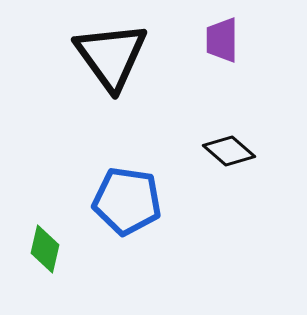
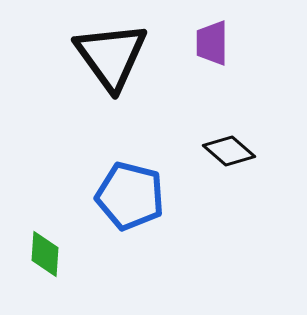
purple trapezoid: moved 10 px left, 3 px down
blue pentagon: moved 3 px right, 5 px up; rotated 6 degrees clockwise
green diamond: moved 5 px down; rotated 9 degrees counterclockwise
